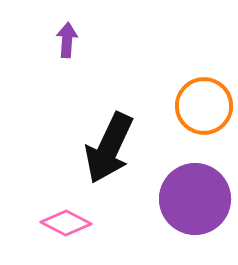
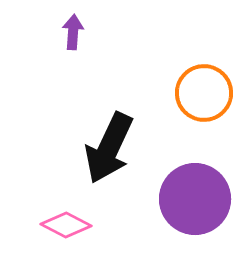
purple arrow: moved 6 px right, 8 px up
orange circle: moved 13 px up
pink diamond: moved 2 px down
